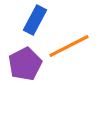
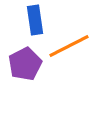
blue rectangle: rotated 36 degrees counterclockwise
